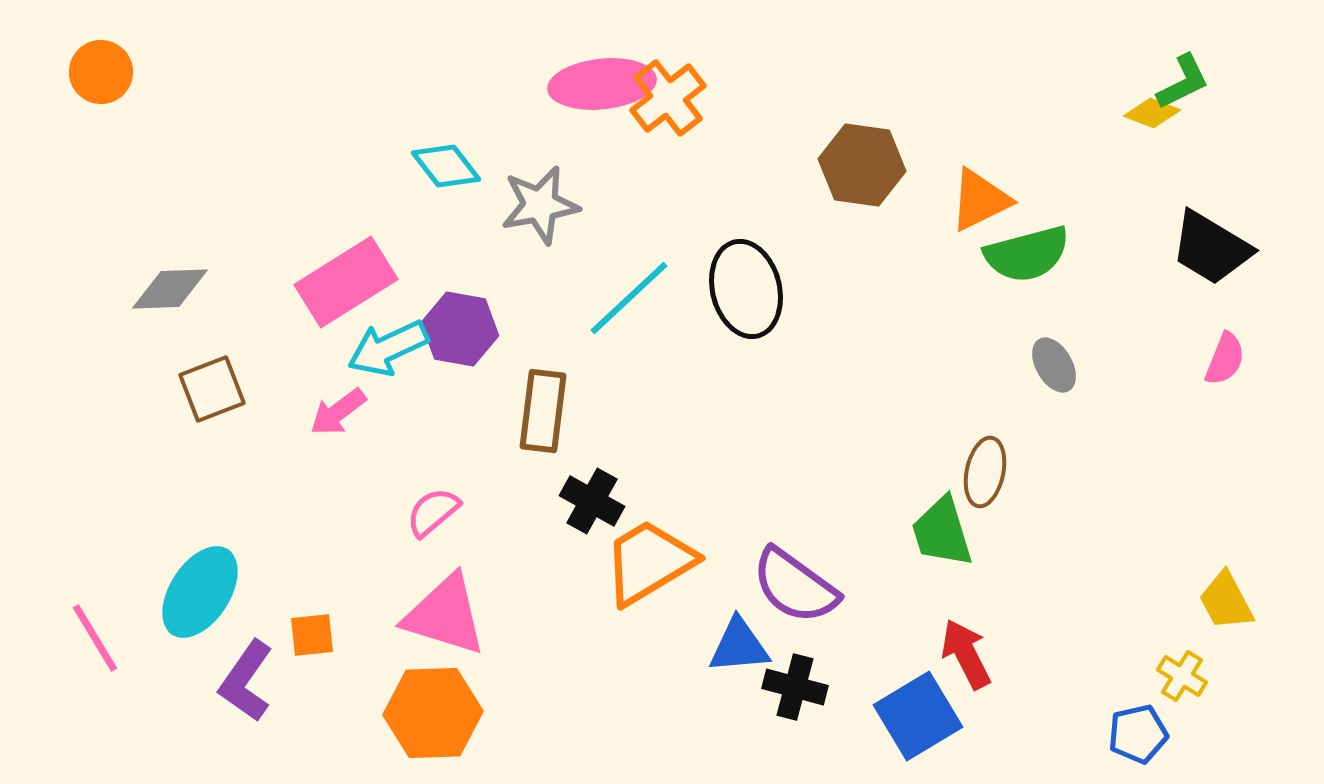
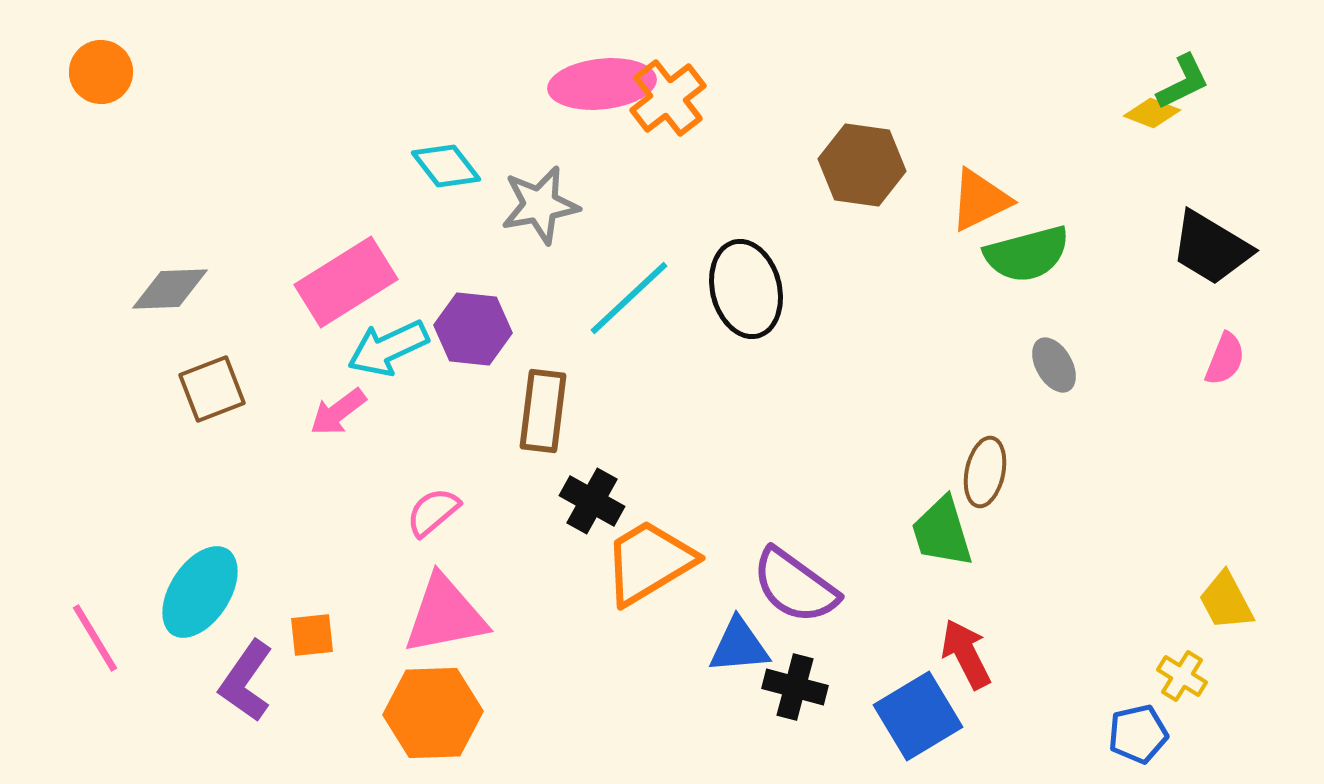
purple hexagon at (460, 329): moved 13 px right; rotated 4 degrees counterclockwise
pink triangle at (445, 615): rotated 28 degrees counterclockwise
